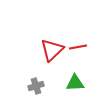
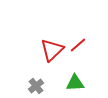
red line: moved 2 px up; rotated 30 degrees counterclockwise
gray cross: rotated 21 degrees counterclockwise
